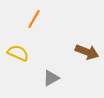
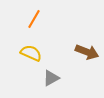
yellow semicircle: moved 13 px right
